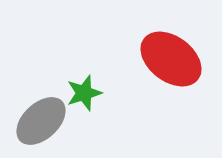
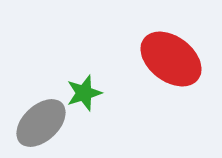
gray ellipse: moved 2 px down
